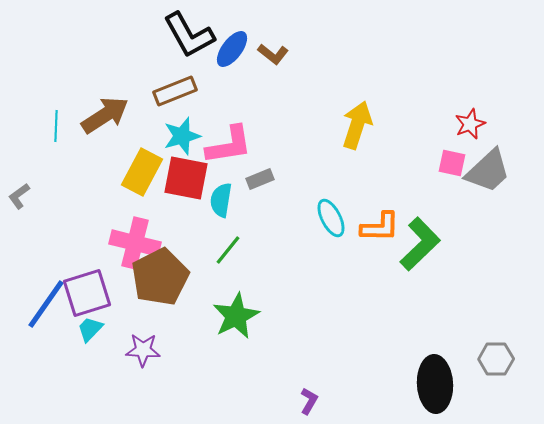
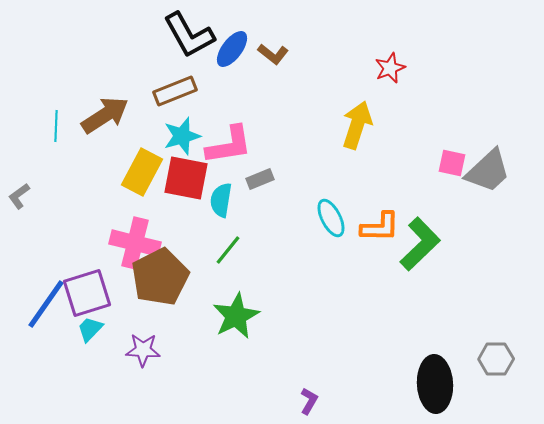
red star: moved 80 px left, 56 px up
